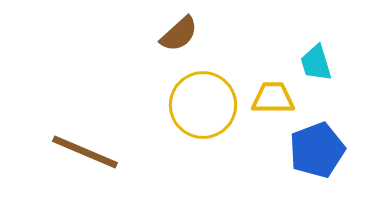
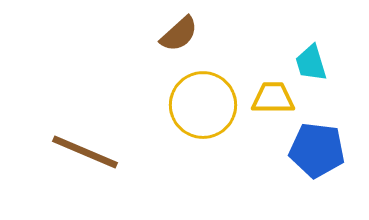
cyan trapezoid: moved 5 px left
blue pentagon: rotated 28 degrees clockwise
